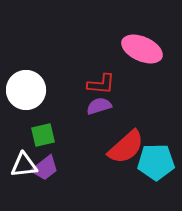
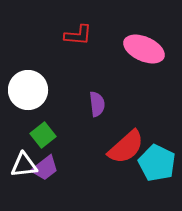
pink ellipse: moved 2 px right
red L-shape: moved 23 px left, 49 px up
white circle: moved 2 px right
purple semicircle: moved 2 px left, 2 px up; rotated 100 degrees clockwise
green square: rotated 25 degrees counterclockwise
cyan pentagon: moved 1 px right, 1 px down; rotated 27 degrees clockwise
